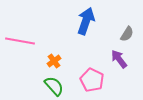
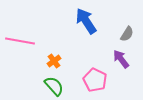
blue arrow: rotated 52 degrees counterclockwise
purple arrow: moved 2 px right
pink pentagon: moved 3 px right
